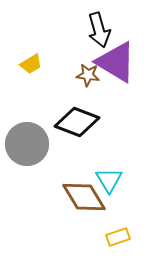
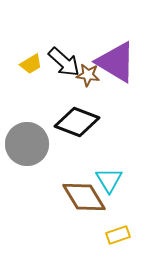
black arrow: moved 35 px left, 32 px down; rotated 32 degrees counterclockwise
yellow rectangle: moved 2 px up
